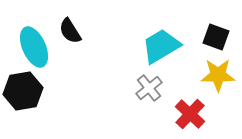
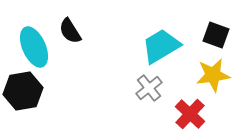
black square: moved 2 px up
yellow star: moved 5 px left; rotated 8 degrees counterclockwise
